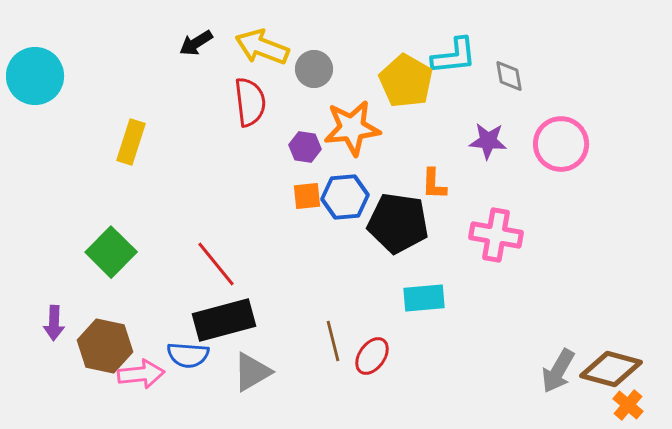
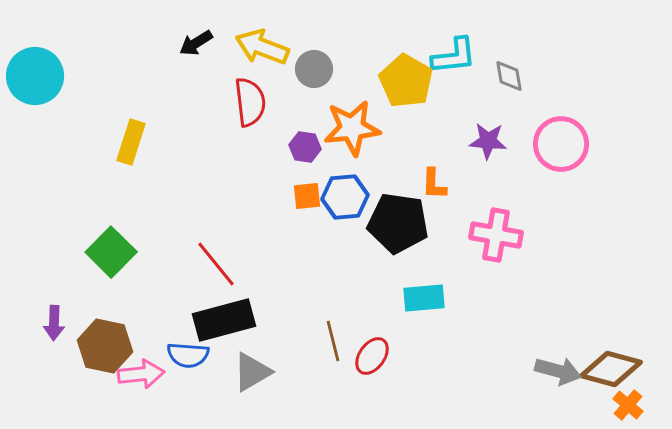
gray arrow: rotated 105 degrees counterclockwise
